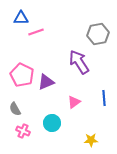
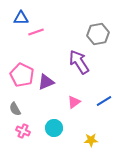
blue line: moved 3 px down; rotated 63 degrees clockwise
cyan circle: moved 2 px right, 5 px down
